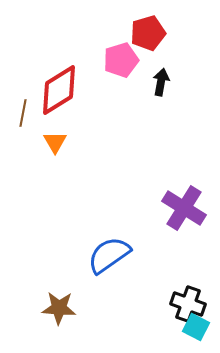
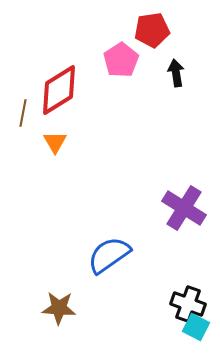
red pentagon: moved 4 px right, 3 px up; rotated 8 degrees clockwise
pink pentagon: rotated 16 degrees counterclockwise
black arrow: moved 15 px right, 9 px up; rotated 20 degrees counterclockwise
